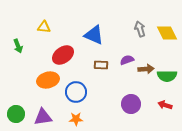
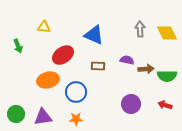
gray arrow: rotated 14 degrees clockwise
purple semicircle: rotated 32 degrees clockwise
brown rectangle: moved 3 px left, 1 px down
